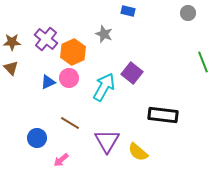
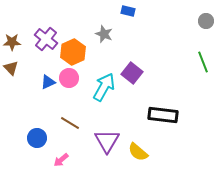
gray circle: moved 18 px right, 8 px down
